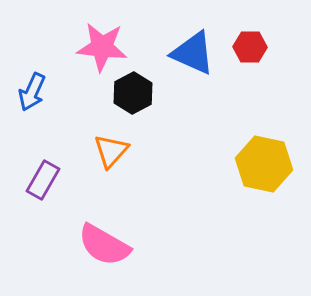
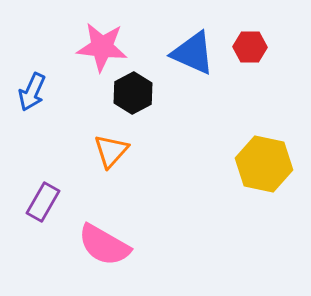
purple rectangle: moved 22 px down
